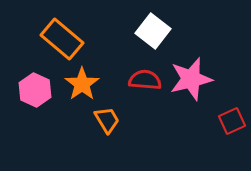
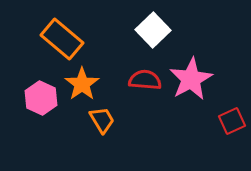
white square: moved 1 px up; rotated 8 degrees clockwise
pink star: rotated 15 degrees counterclockwise
pink hexagon: moved 6 px right, 8 px down
orange trapezoid: moved 5 px left
